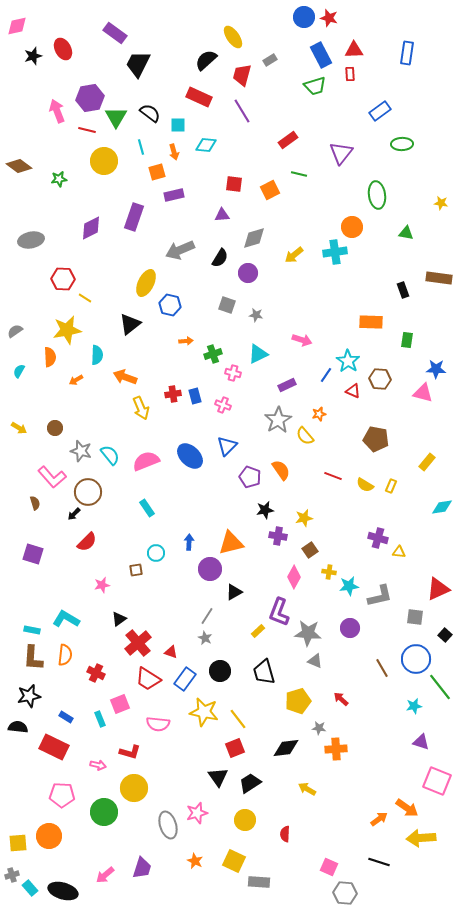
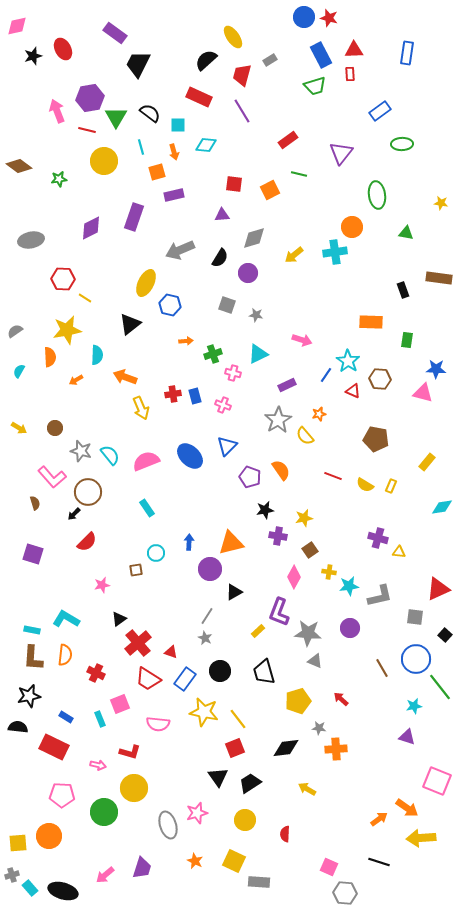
purple triangle at (421, 742): moved 14 px left, 5 px up
